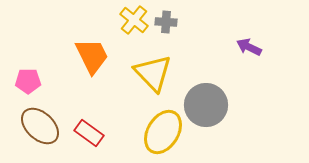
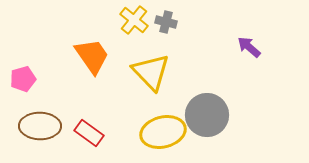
gray cross: rotated 10 degrees clockwise
purple arrow: rotated 15 degrees clockwise
orange trapezoid: rotated 9 degrees counterclockwise
yellow triangle: moved 2 px left, 1 px up
pink pentagon: moved 5 px left, 2 px up; rotated 15 degrees counterclockwise
gray circle: moved 1 px right, 10 px down
brown ellipse: rotated 42 degrees counterclockwise
yellow ellipse: rotated 45 degrees clockwise
